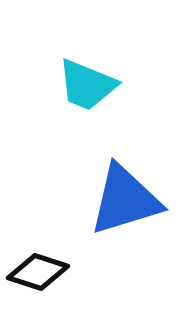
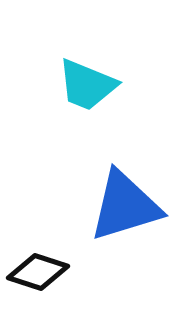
blue triangle: moved 6 px down
